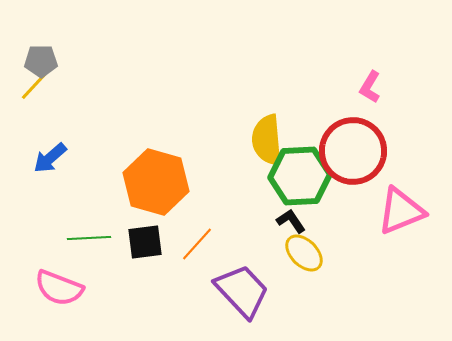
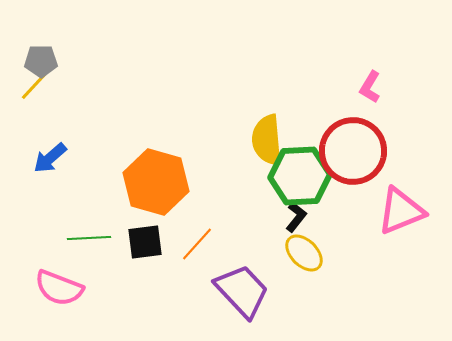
black L-shape: moved 5 px right, 4 px up; rotated 72 degrees clockwise
